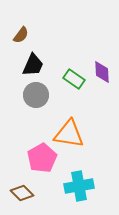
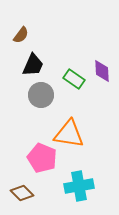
purple diamond: moved 1 px up
gray circle: moved 5 px right
pink pentagon: rotated 20 degrees counterclockwise
